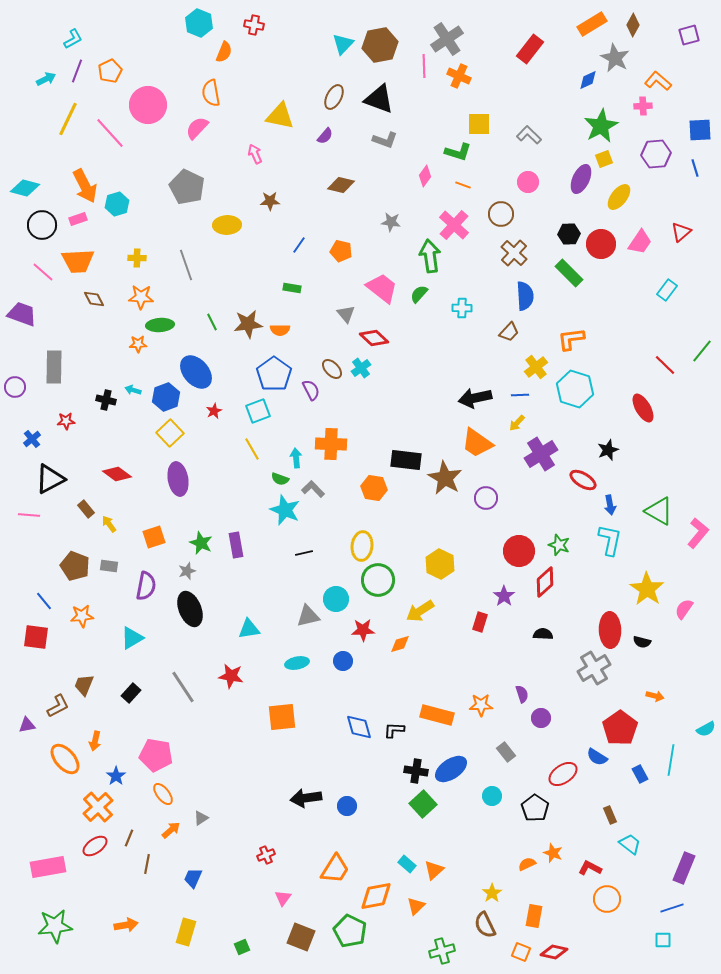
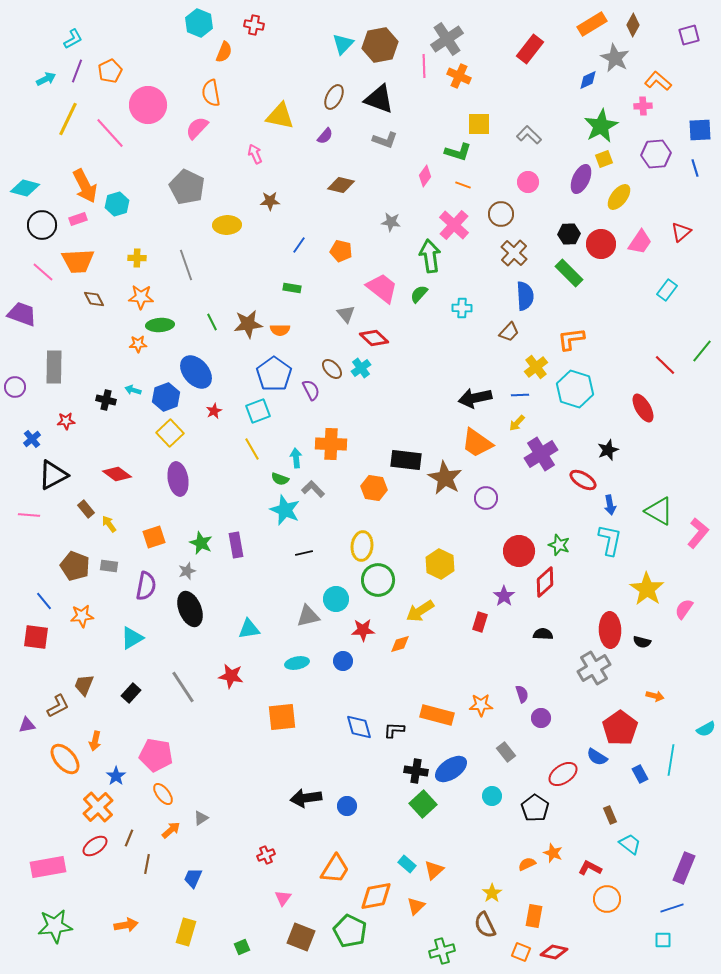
black triangle at (50, 479): moved 3 px right, 4 px up
